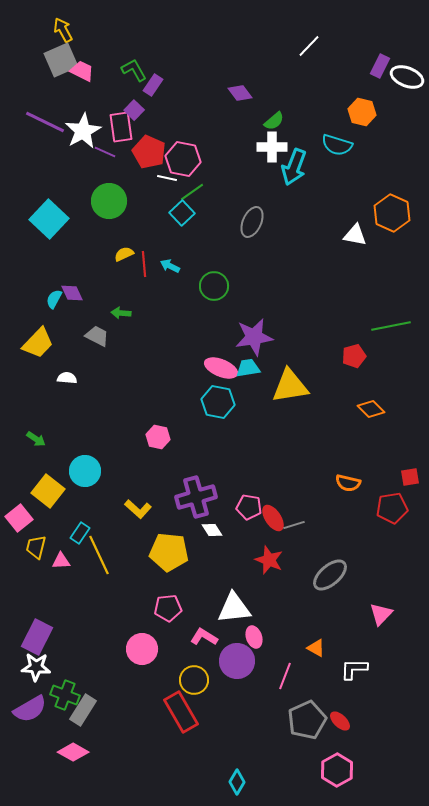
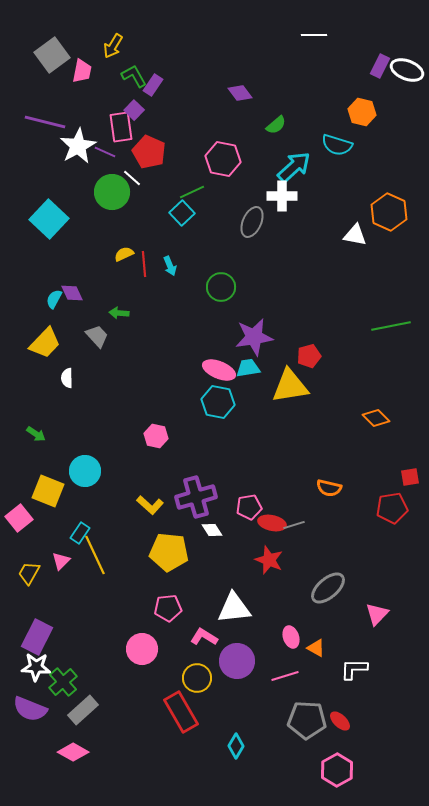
yellow arrow at (63, 30): moved 50 px right, 16 px down; rotated 120 degrees counterclockwise
white line at (309, 46): moved 5 px right, 11 px up; rotated 45 degrees clockwise
gray square at (61, 60): moved 9 px left, 5 px up; rotated 12 degrees counterclockwise
green L-shape at (134, 70): moved 6 px down
pink trapezoid at (82, 71): rotated 75 degrees clockwise
white ellipse at (407, 77): moved 7 px up
green semicircle at (274, 121): moved 2 px right, 4 px down
purple line at (45, 122): rotated 12 degrees counterclockwise
white star at (83, 131): moved 5 px left, 15 px down
white cross at (272, 147): moved 10 px right, 49 px down
pink hexagon at (183, 159): moved 40 px right
cyan arrow at (294, 167): rotated 153 degrees counterclockwise
white line at (167, 178): moved 35 px left; rotated 30 degrees clockwise
green line at (192, 192): rotated 10 degrees clockwise
green circle at (109, 201): moved 3 px right, 9 px up
orange hexagon at (392, 213): moved 3 px left, 1 px up
cyan arrow at (170, 266): rotated 138 degrees counterclockwise
green circle at (214, 286): moved 7 px right, 1 px down
green arrow at (121, 313): moved 2 px left
gray trapezoid at (97, 336): rotated 20 degrees clockwise
yellow trapezoid at (38, 343): moved 7 px right
red pentagon at (354, 356): moved 45 px left
pink ellipse at (221, 368): moved 2 px left, 2 px down
white semicircle at (67, 378): rotated 96 degrees counterclockwise
orange diamond at (371, 409): moved 5 px right, 9 px down
pink hexagon at (158, 437): moved 2 px left, 1 px up
green arrow at (36, 439): moved 5 px up
orange semicircle at (348, 483): moved 19 px left, 5 px down
yellow square at (48, 491): rotated 16 degrees counterclockwise
pink pentagon at (249, 507): rotated 20 degrees counterclockwise
yellow L-shape at (138, 509): moved 12 px right, 4 px up
red ellipse at (273, 518): moved 1 px left, 5 px down; rotated 44 degrees counterclockwise
yellow trapezoid at (36, 547): moved 7 px left, 26 px down; rotated 15 degrees clockwise
yellow line at (99, 555): moved 4 px left
pink triangle at (61, 561): rotated 42 degrees counterclockwise
gray ellipse at (330, 575): moved 2 px left, 13 px down
pink triangle at (381, 614): moved 4 px left
pink ellipse at (254, 637): moved 37 px right
pink line at (285, 676): rotated 52 degrees clockwise
yellow circle at (194, 680): moved 3 px right, 2 px up
green cross at (65, 695): moved 2 px left, 13 px up; rotated 28 degrees clockwise
purple semicircle at (30, 709): rotated 52 degrees clockwise
gray rectangle at (83, 710): rotated 16 degrees clockwise
gray pentagon at (307, 720): rotated 27 degrees clockwise
cyan diamond at (237, 782): moved 1 px left, 36 px up
